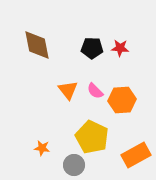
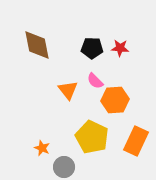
pink semicircle: moved 10 px up
orange hexagon: moved 7 px left
orange star: rotated 14 degrees clockwise
orange rectangle: moved 14 px up; rotated 36 degrees counterclockwise
gray circle: moved 10 px left, 2 px down
